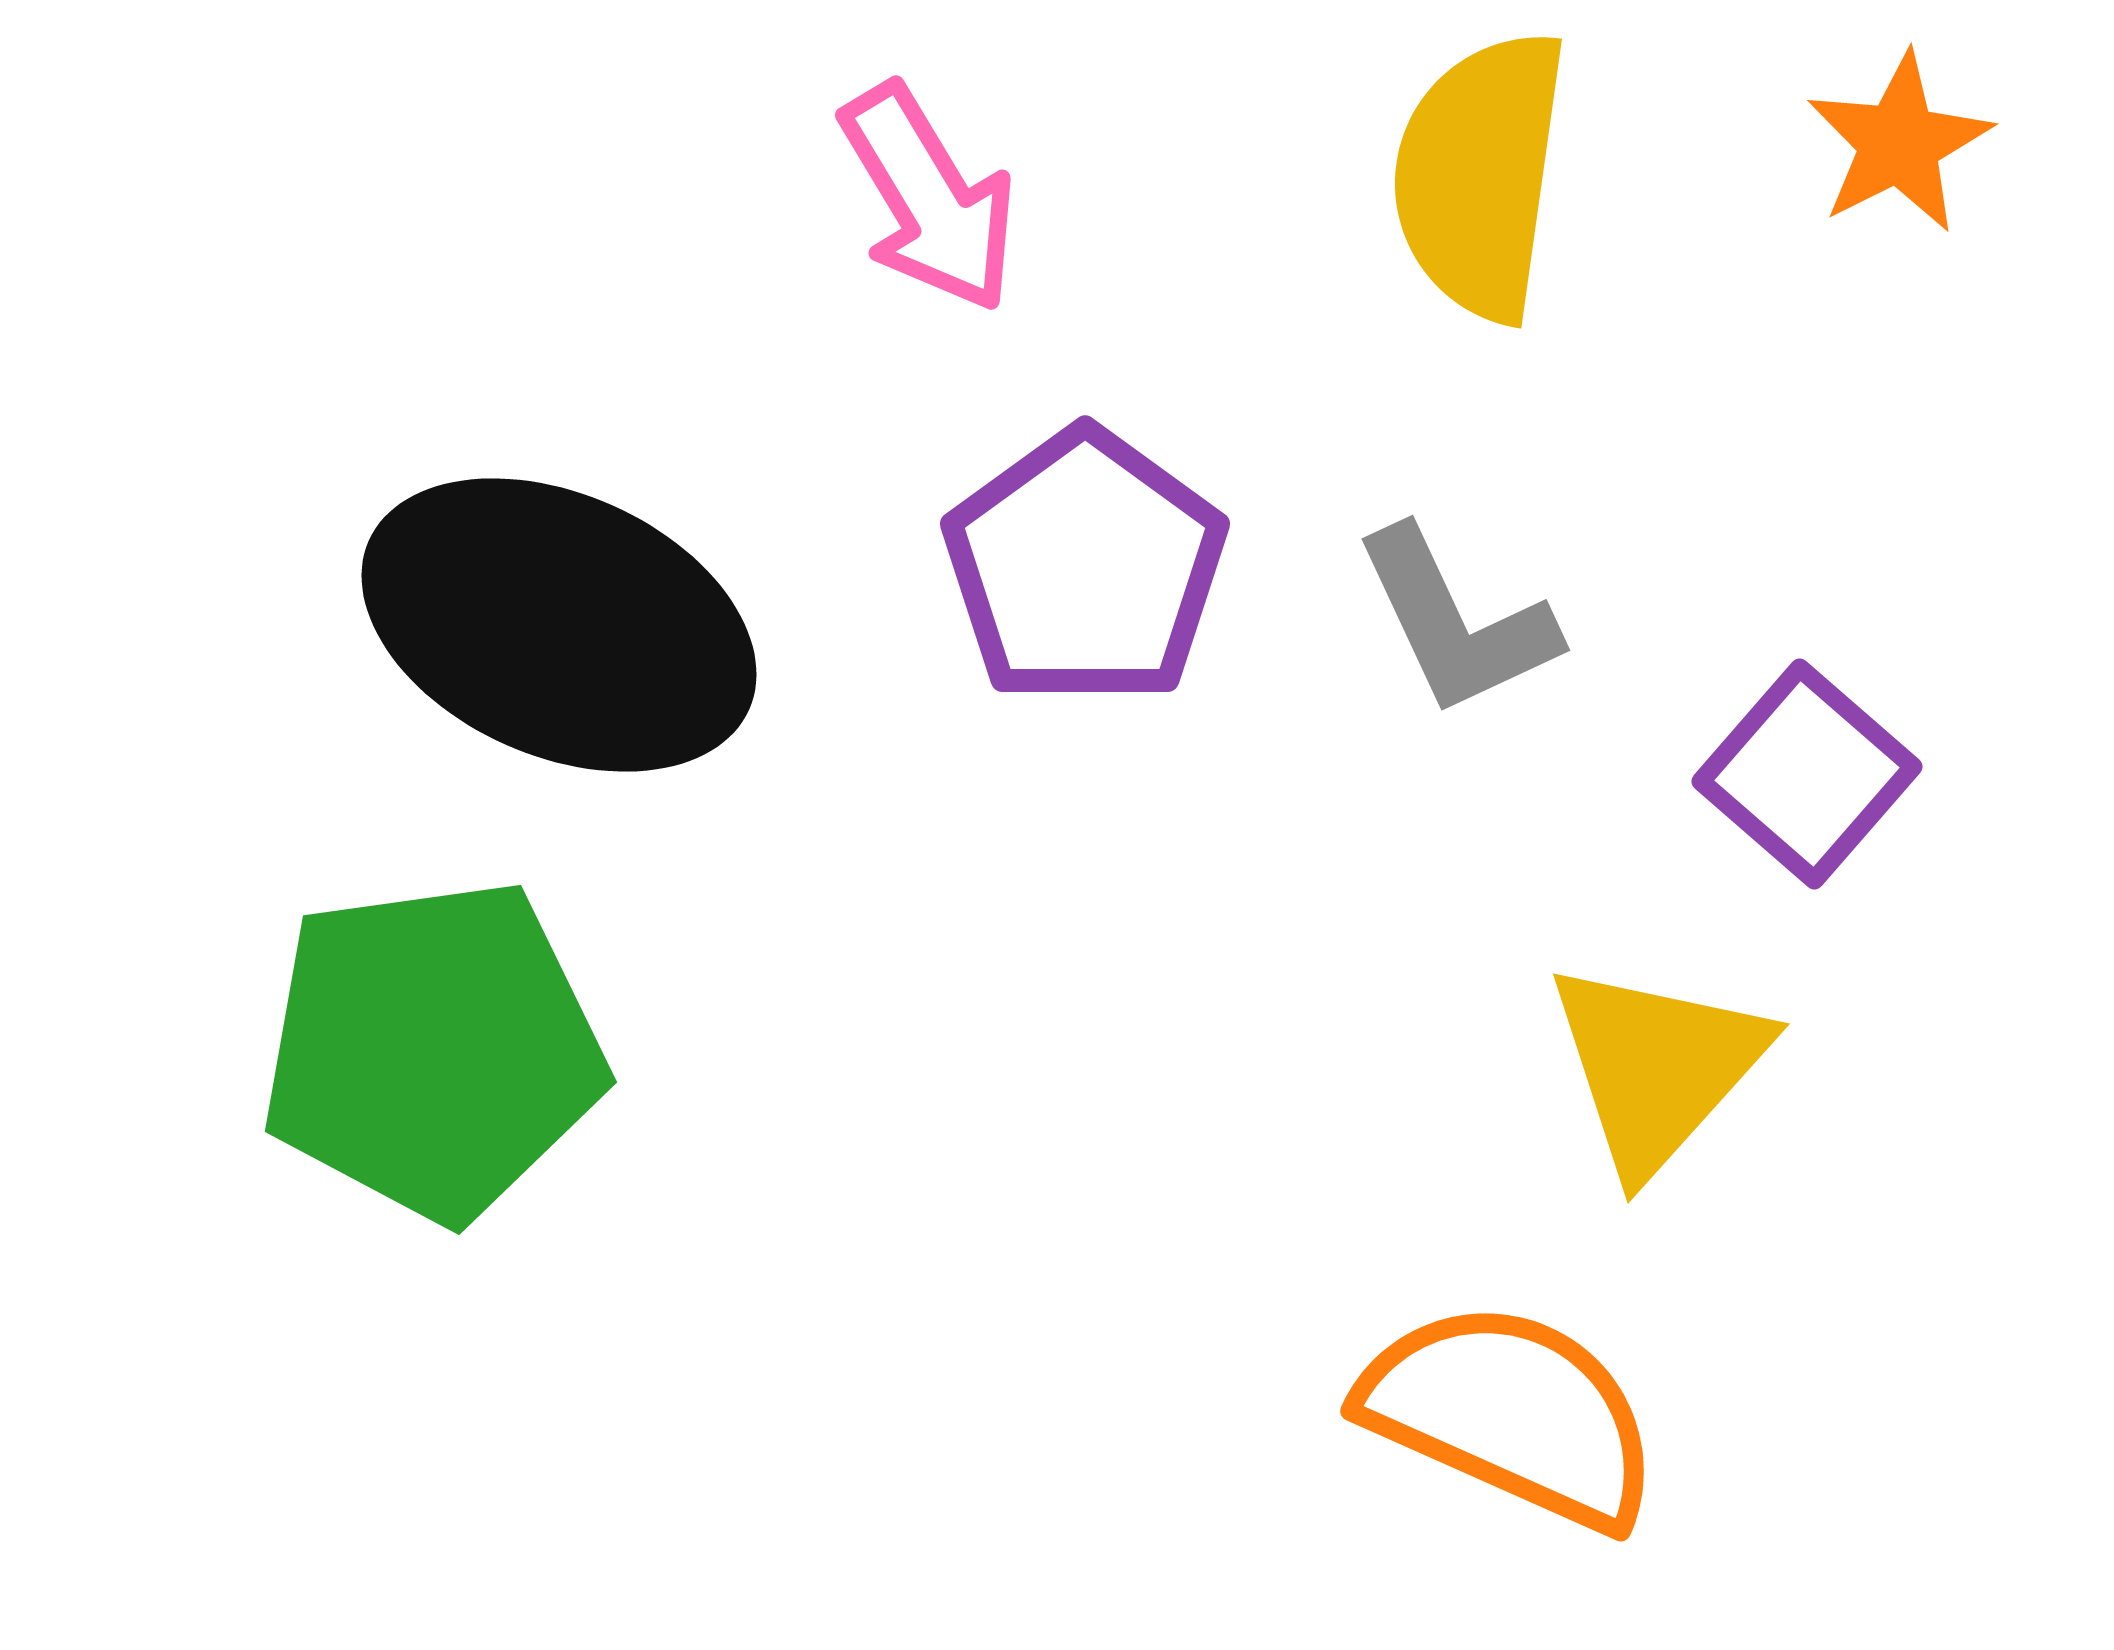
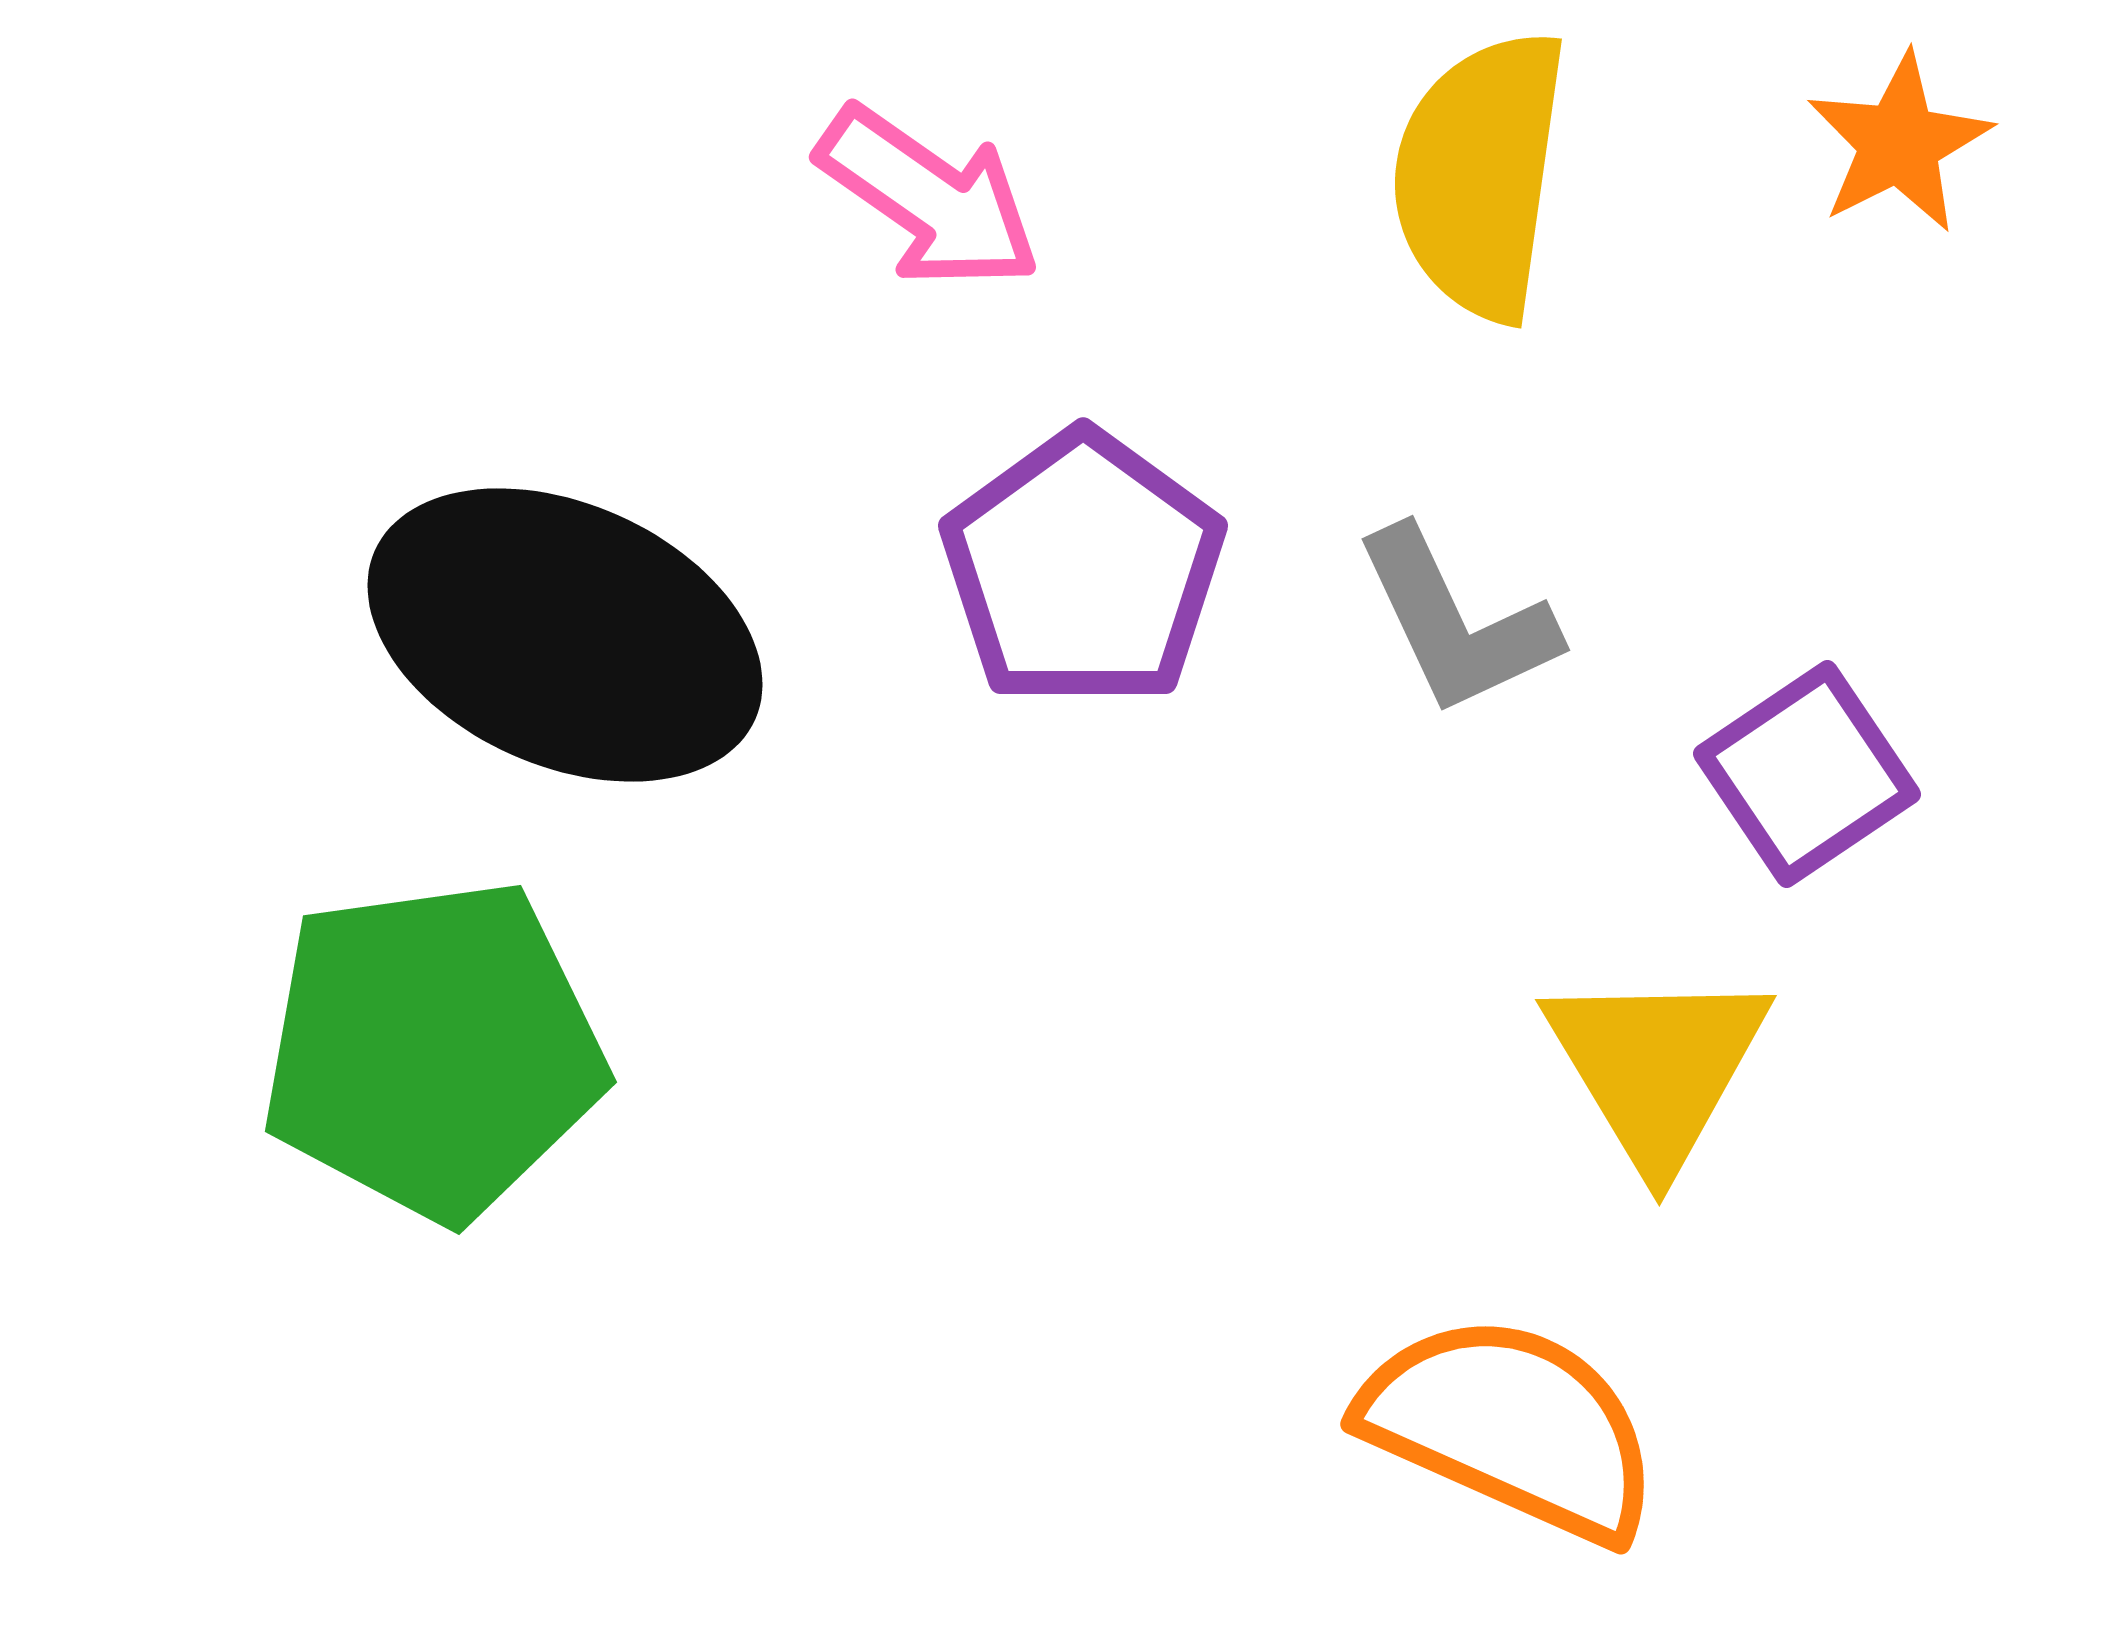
pink arrow: rotated 24 degrees counterclockwise
purple pentagon: moved 2 px left, 2 px down
black ellipse: moved 6 px right, 10 px down
purple square: rotated 15 degrees clockwise
yellow triangle: rotated 13 degrees counterclockwise
orange semicircle: moved 13 px down
